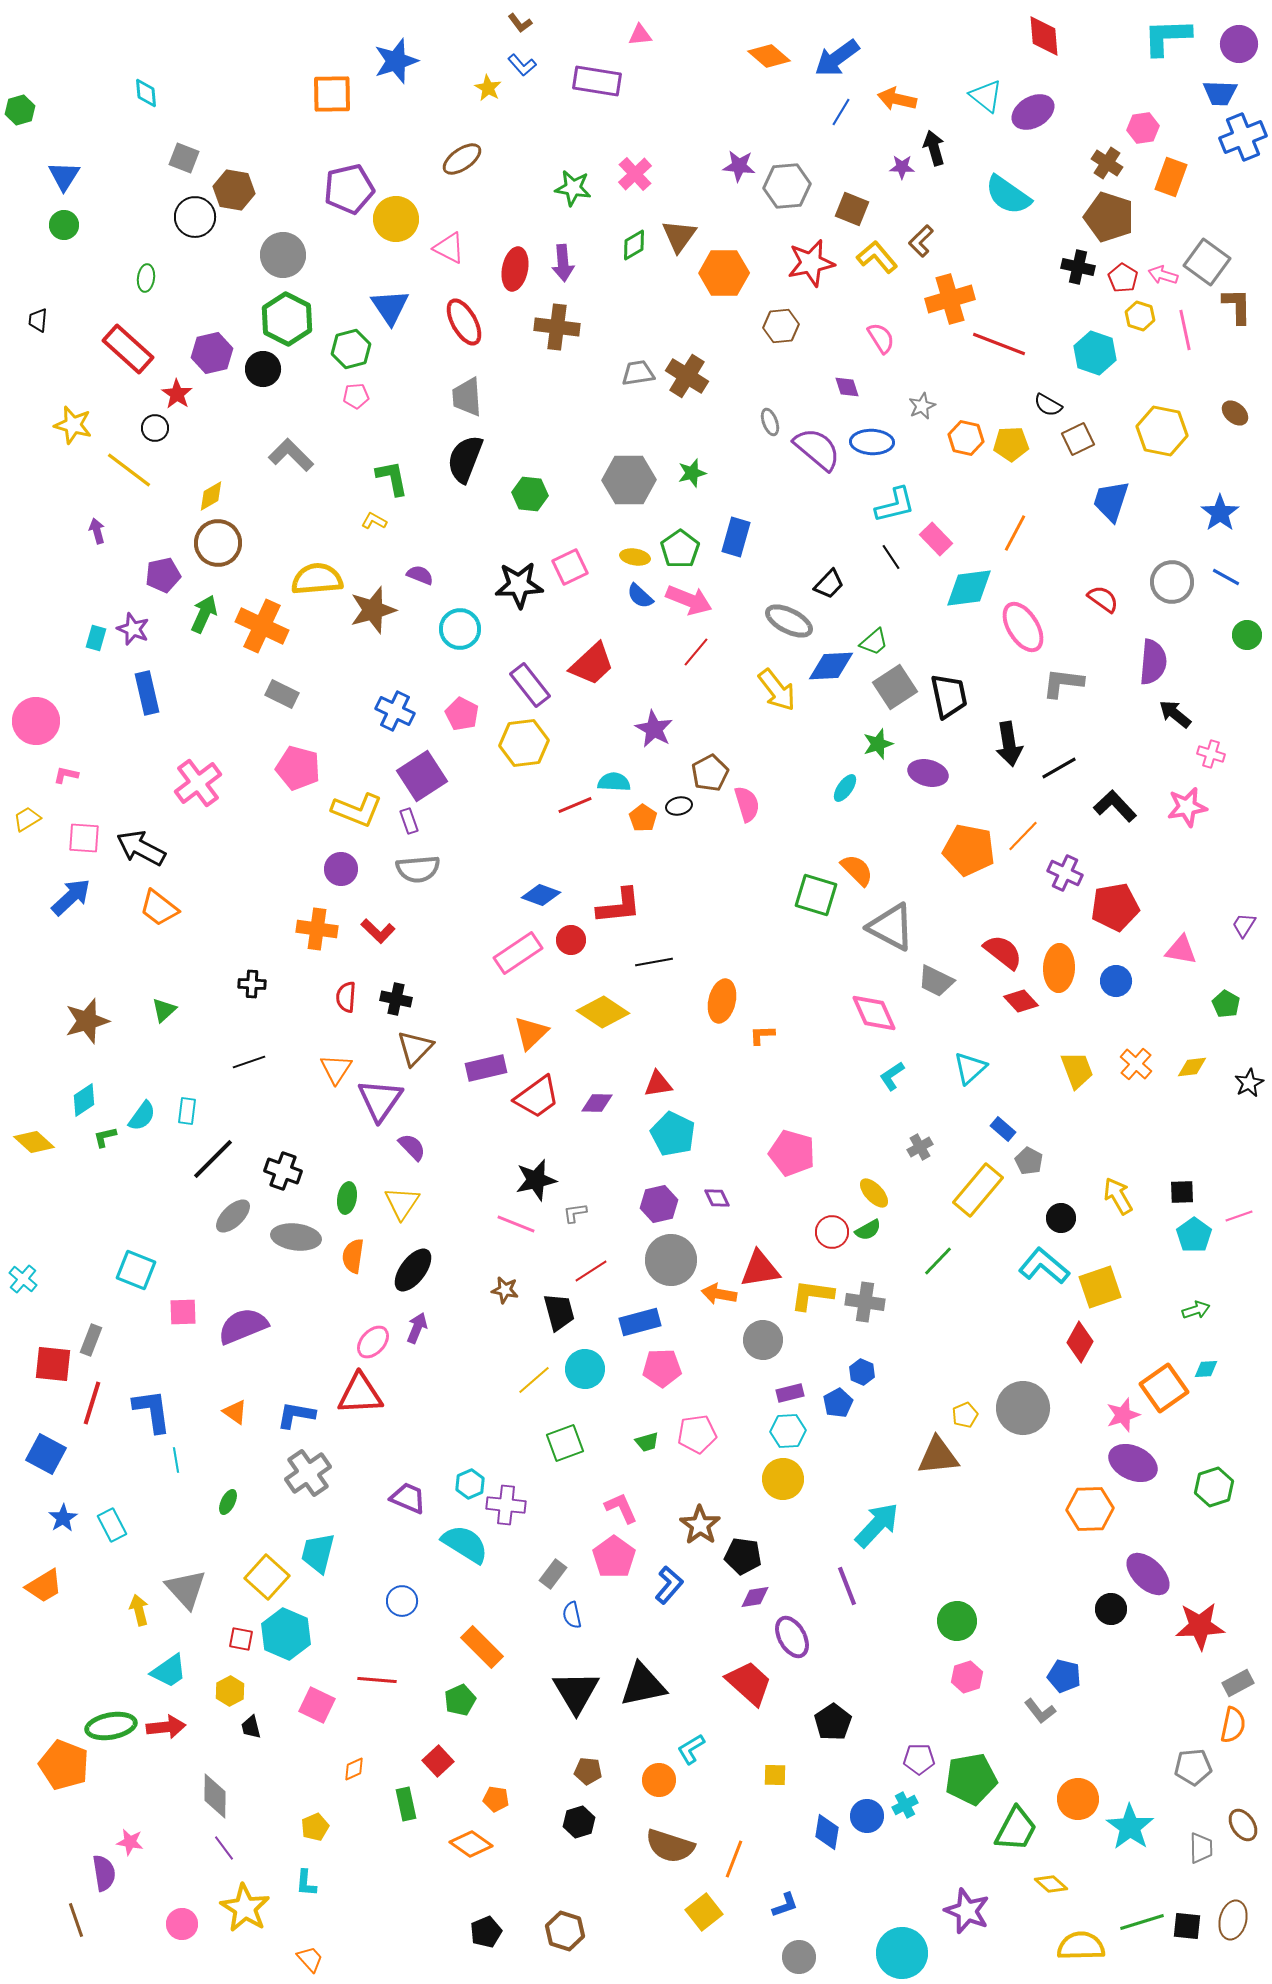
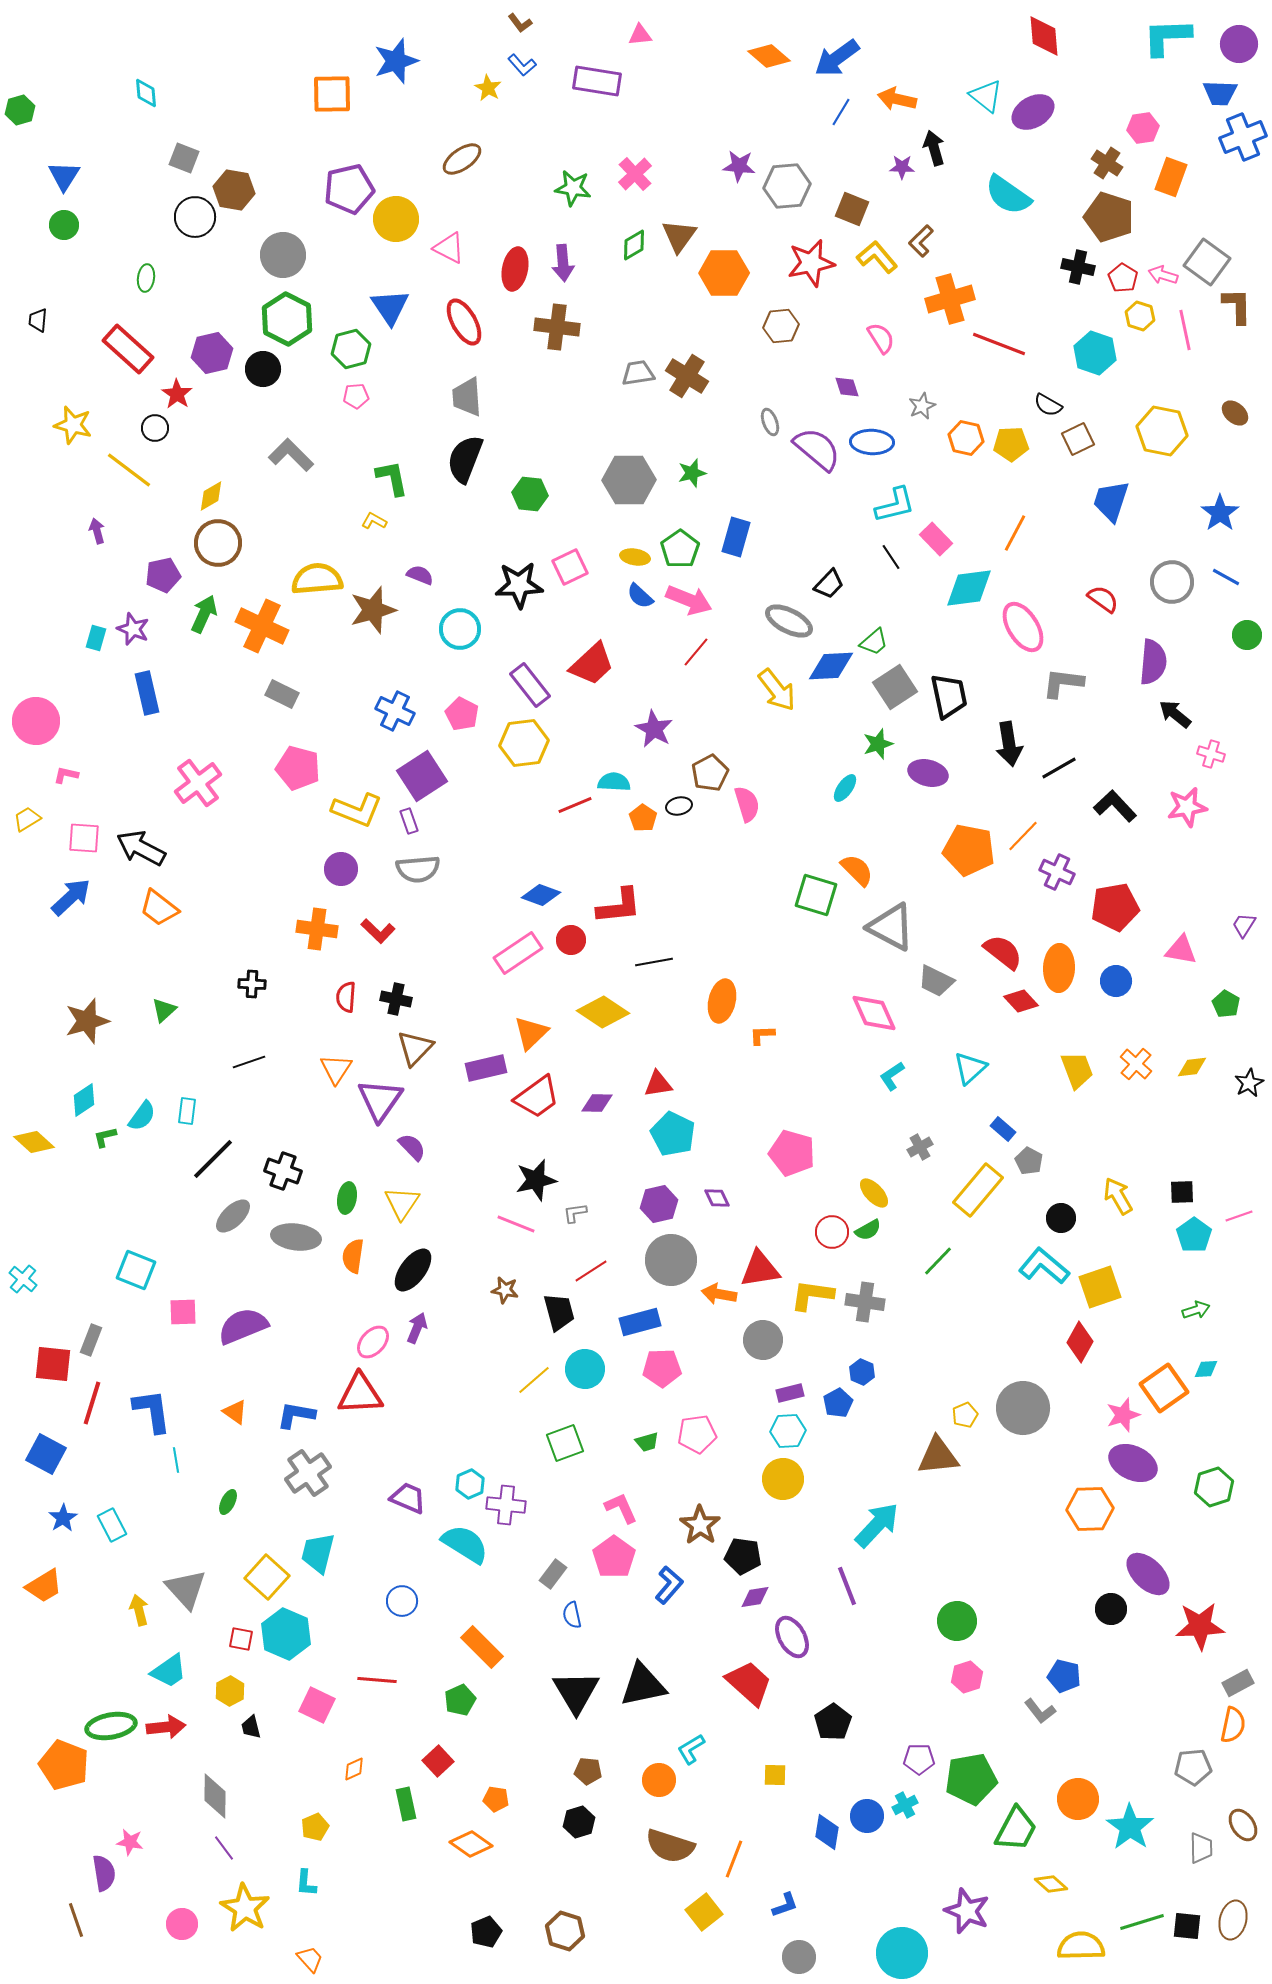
purple cross at (1065, 873): moved 8 px left, 1 px up
